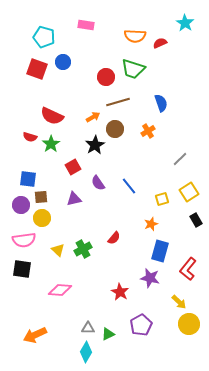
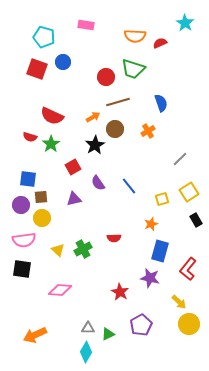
red semicircle at (114, 238): rotated 48 degrees clockwise
